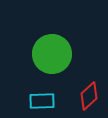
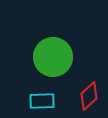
green circle: moved 1 px right, 3 px down
